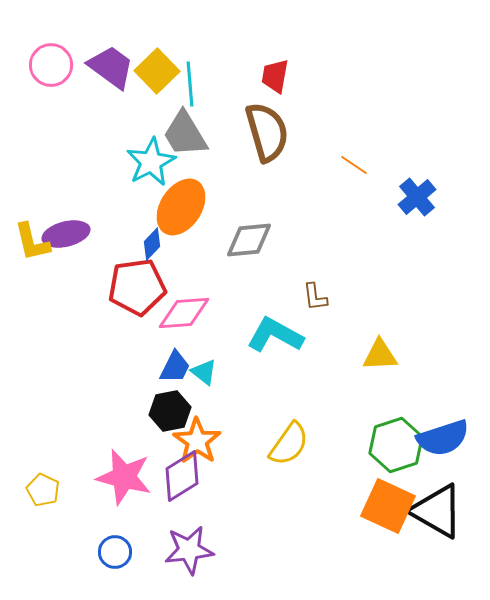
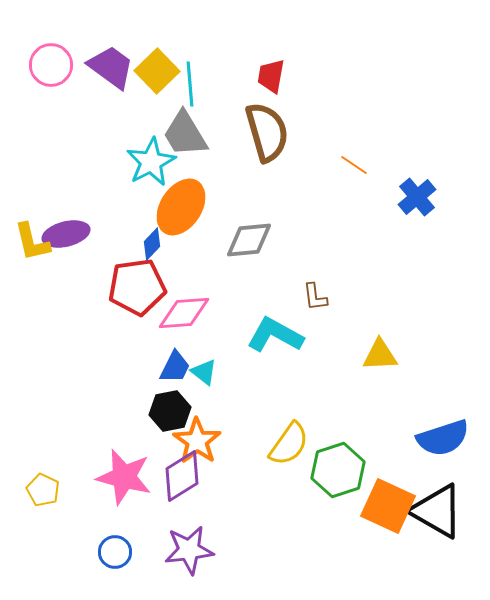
red trapezoid: moved 4 px left
green hexagon: moved 58 px left, 25 px down
